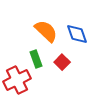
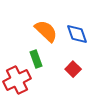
red square: moved 11 px right, 7 px down
